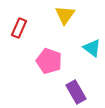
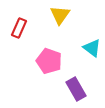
yellow triangle: moved 5 px left
purple rectangle: moved 3 px up
